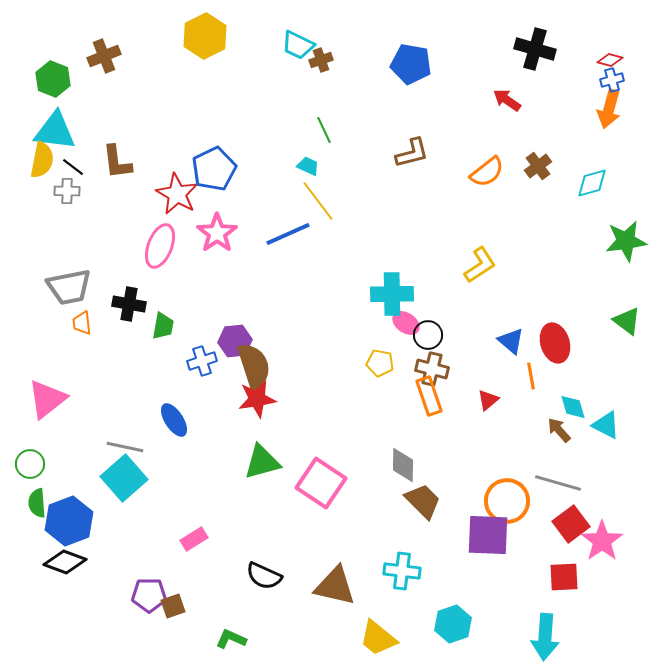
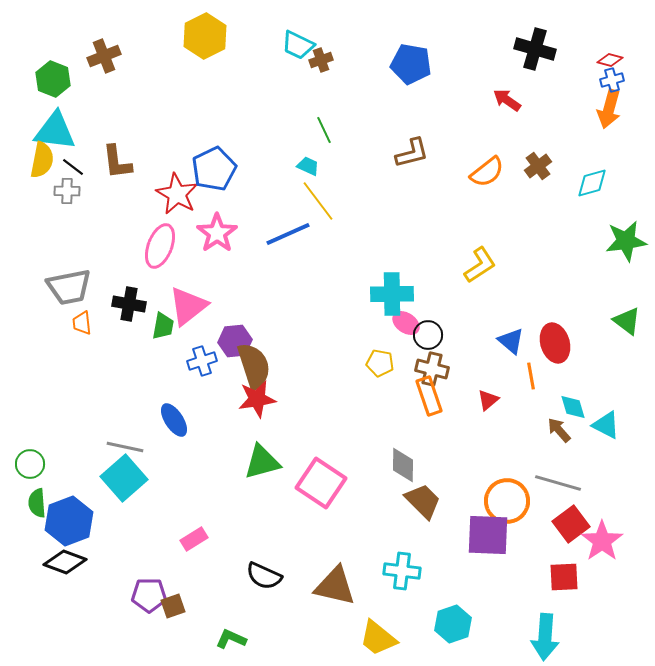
pink triangle at (47, 399): moved 141 px right, 93 px up
